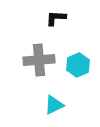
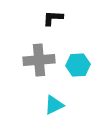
black L-shape: moved 3 px left
cyan hexagon: rotated 20 degrees clockwise
